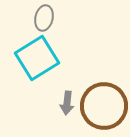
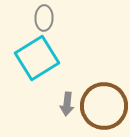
gray ellipse: rotated 10 degrees counterclockwise
gray arrow: moved 1 px down
